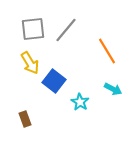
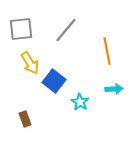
gray square: moved 12 px left
orange line: rotated 20 degrees clockwise
cyan arrow: moved 1 px right; rotated 30 degrees counterclockwise
